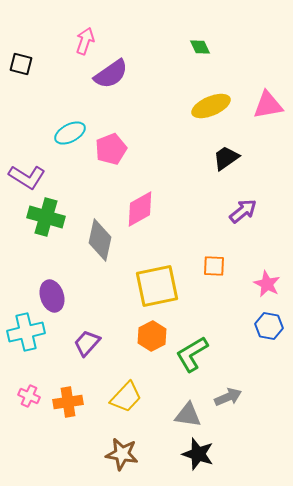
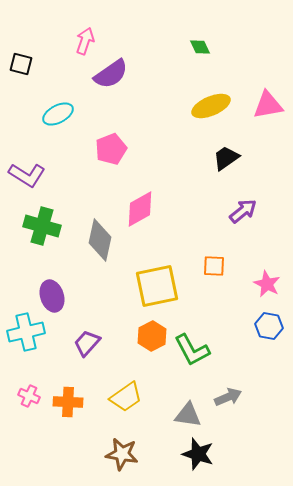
cyan ellipse: moved 12 px left, 19 px up
purple L-shape: moved 2 px up
green cross: moved 4 px left, 9 px down
green L-shape: moved 4 px up; rotated 87 degrees counterclockwise
yellow trapezoid: rotated 12 degrees clockwise
orange cross: rotated 12 degrees clockwise
